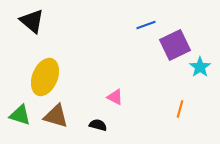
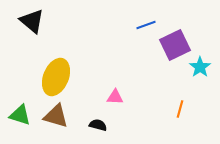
yellow ellipse: moved 11 px right
pink triangle: rotated 24 degrees counterclockwise
